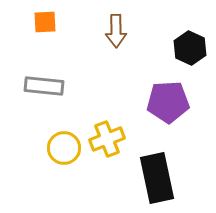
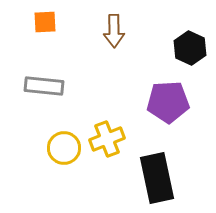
brown arrow: moved 2 px left
